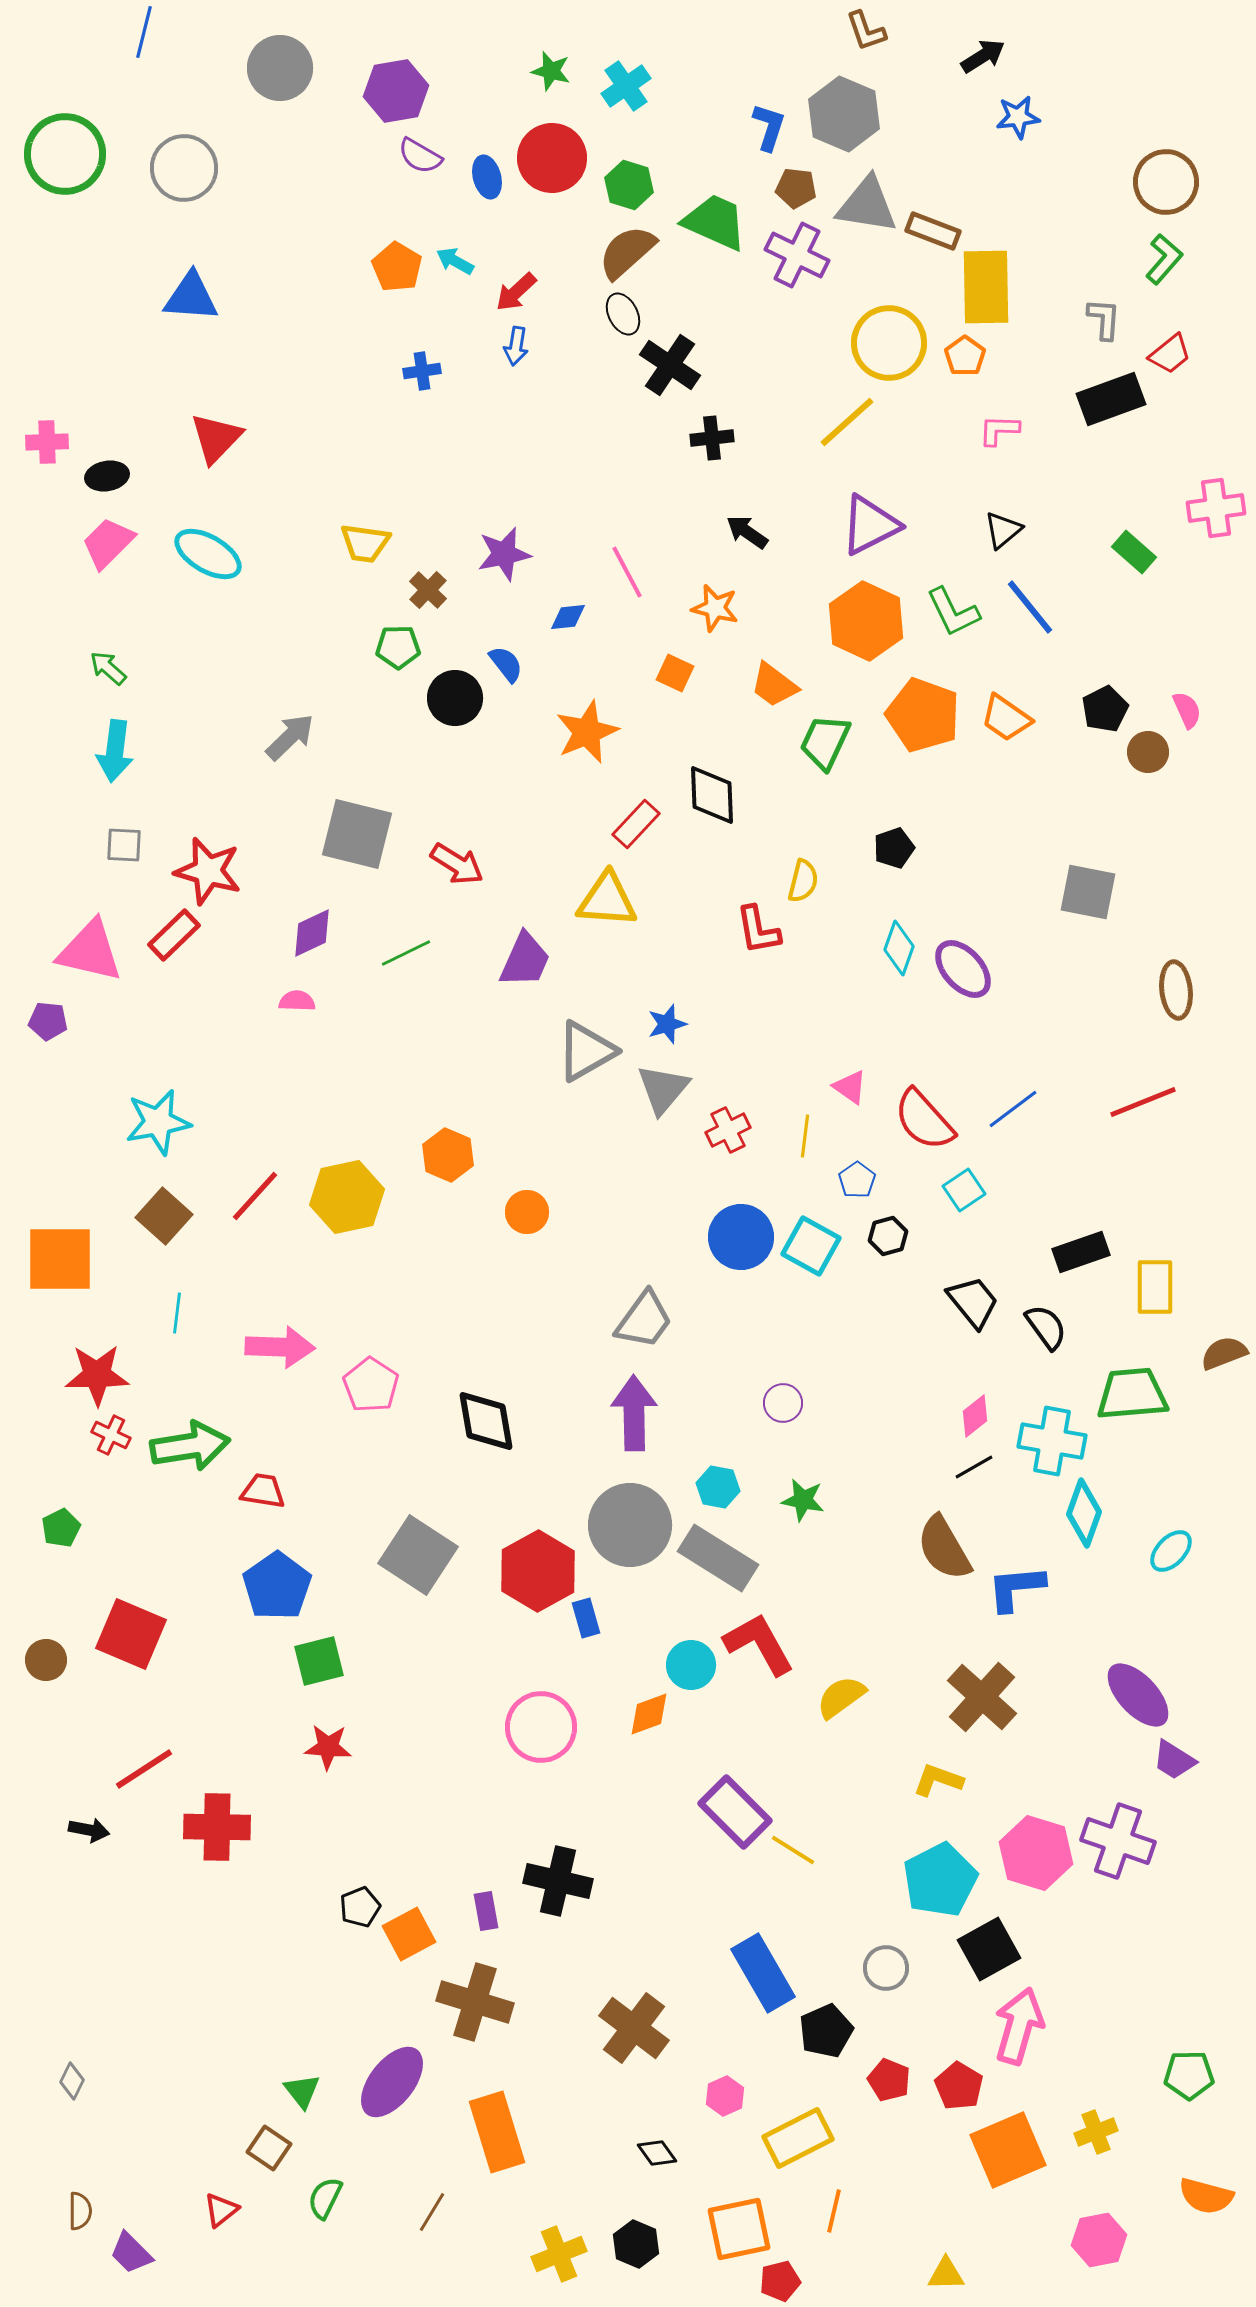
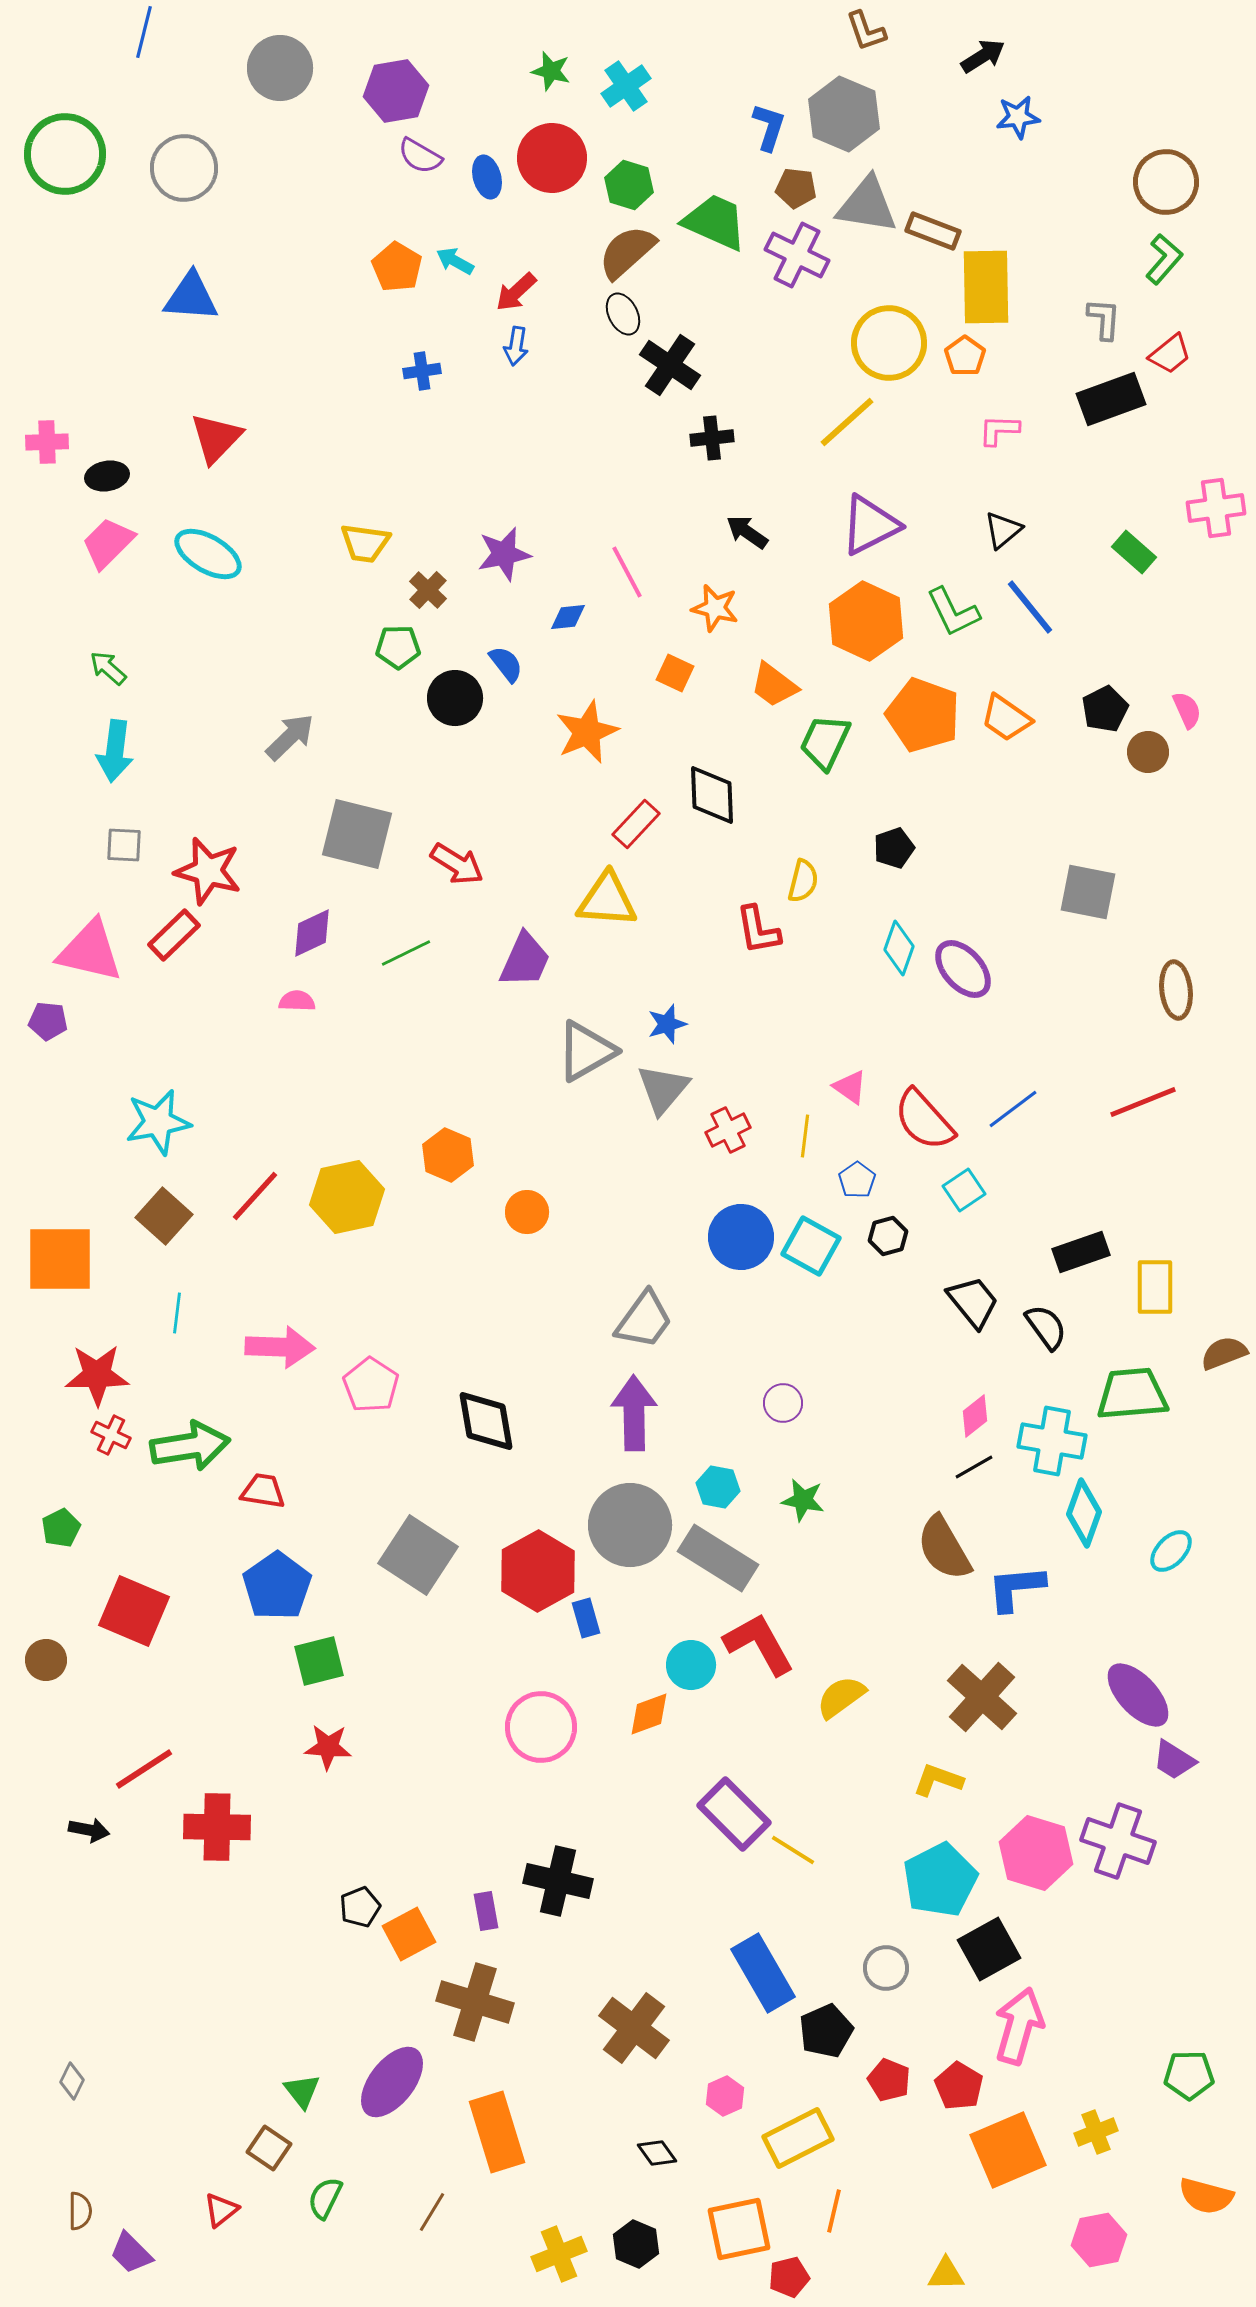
red square at (131, 1634): moved 3 px right, 23 px up
purple rectangle at (735, 1812): moved 1 px left, 2 px down
red pentagon at (780, 2281): moved 9 px right, 4 px up
